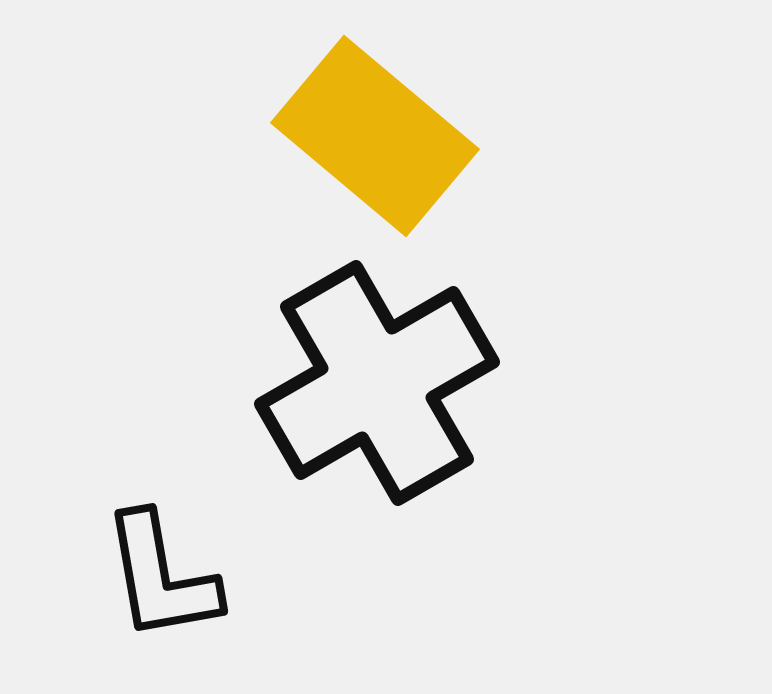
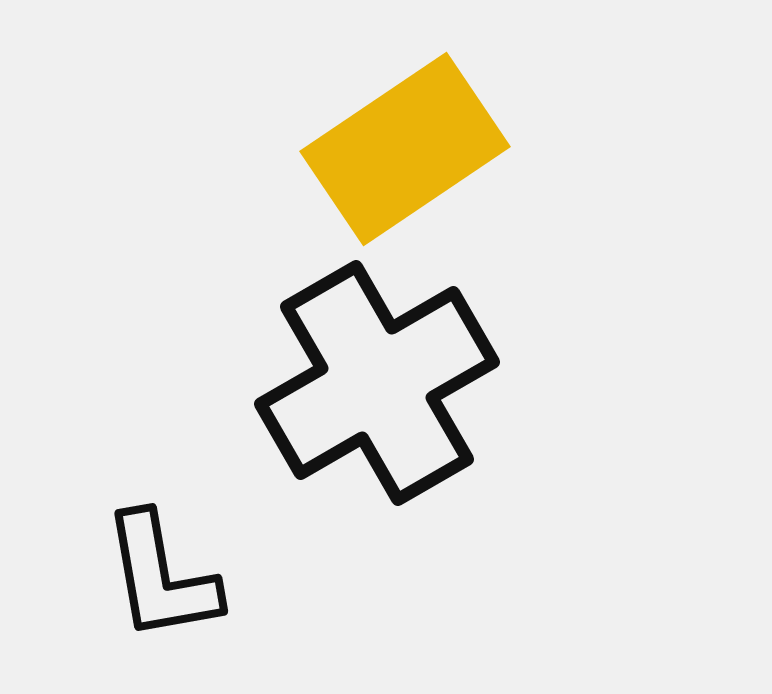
yellow rectangle: moved 30 px right, 13 px down; rotated 74 degrees counterclockwise
